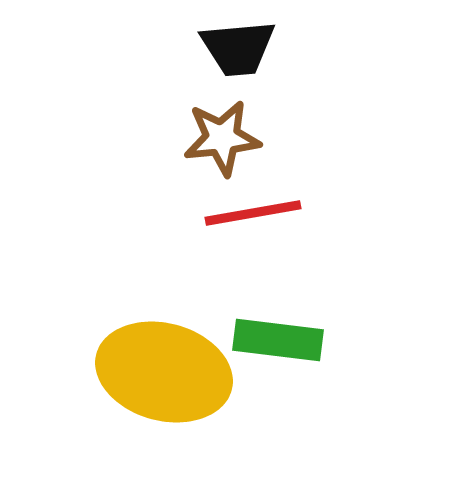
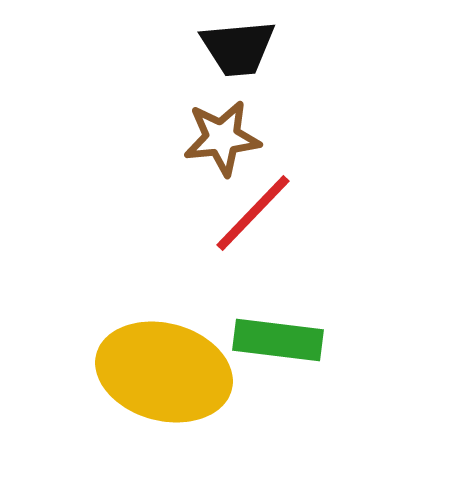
red line: rotated 36 degrees counterclockwise
